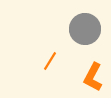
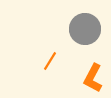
orange L-shape: moved 1 px down
